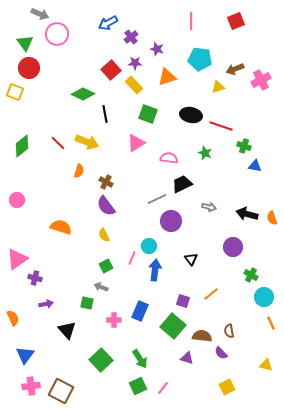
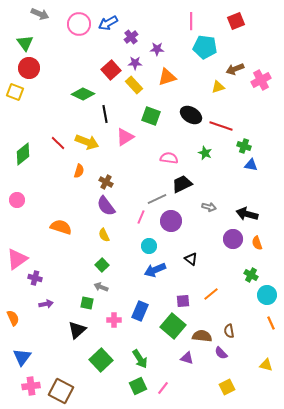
pink circle at (57, 34): moved 22 px right, 10 px up
purple star at (157, 49): rotated 16 degrees counterclockwise
cyan pentagon at (200, 59): moved 5 px right, 12 px up
green square at (148, 114): moved 3 px right, 2 px down
black ellipse at (191, 115): rotated 20 degrees clockwise
pink triangle at (136, 143): moved 11 px left, 6 px up
green diamond at (22, 146): moved 1 px right, 8 px down
blue triangle at (255, 166): moved 4 px left, 1 px up
orange semicircle at (272, 218): moved 15 px left, 25 px down
purple circle at (233, 247): moved 8 px up
pink line at (132, 258): moved 9 px right, 41 px up
black triangle at (191, 259): rotated 16 degrees counterclockwise
green square at (106, 266): moved 4 px left, 1 px up; rotated 16 degrees counterclockwise
blue arrow at (155, 270): rotated 120 degrees counterclockwise
cyan circle at (264, 297): moved 3 px right, 2 px up
purple square at (183, 301): rotated 24 degrees counterclockwise
black triangle at (67, 330): moved 10 px right; rotated 30 degrees clockwise
blue triangle at (25, 355): moved 3 px left, 2 px down
